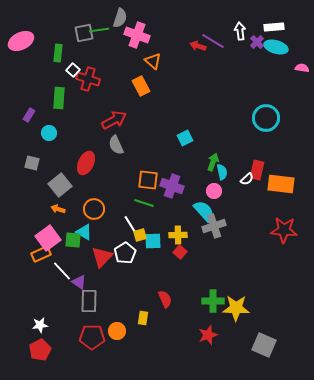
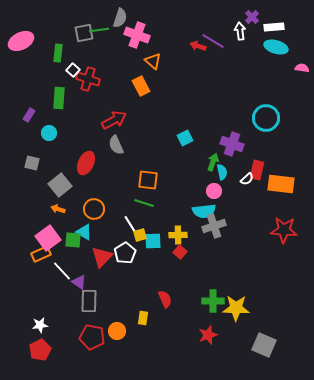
purple cross at (257, 42): moved 5 px left, 25 px up
purple cross at (172, 186): moved 60 px right, 42 px up
cyan semicircle at (204, 211): rotated 125 degrees clockwise
red pentagon at (92, 337): rotated 10 degrees clockwise
